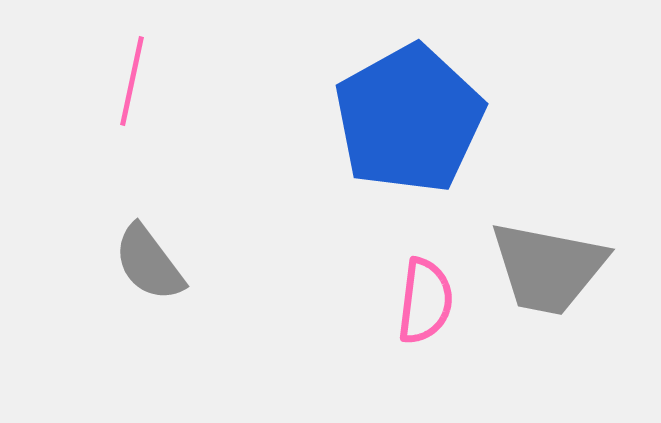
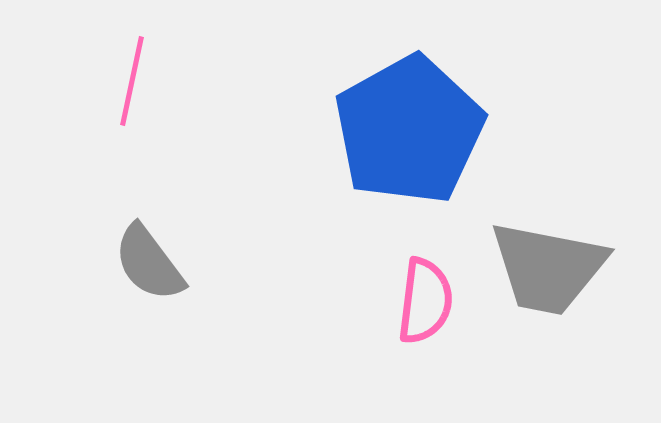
blue pentagon: moved 11 px down
